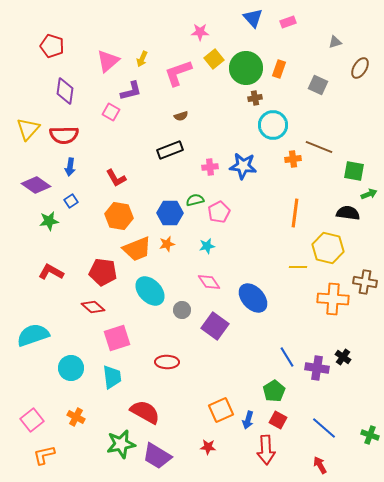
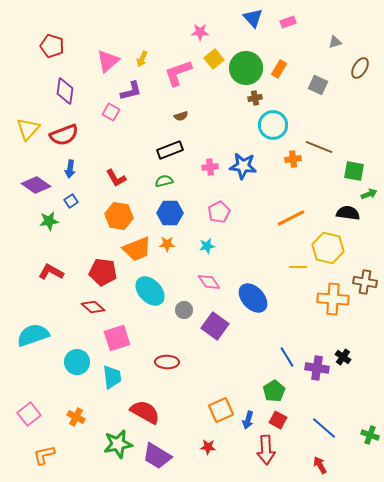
orange rectangle at (279, 69): rotated 12 degrees clockwise
red semicircle at (64, 135): rotated 20 degrees counterclockwise
blue arrow at (70, 167): moved 2 px down
green semicircle at (195, 200): moved 31 px left, 19 px up
orange line at (295, 213): moved 4 px left, 5 px down; rotated 56 degrees clockwise
orange star at (167, 244): rotated 14 degrees clockwise
gray circle at (182, 310): moved 2 px right
cyan circle at (71, 368): moved 6 px right, 6 px up
pink square at (32, 420): moved 3 px left, 6 px up
green star at (121, 444): moved 3 px left
